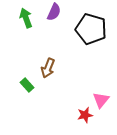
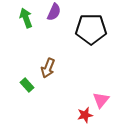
black pentagon: rotated 16 degrees counterclockwise
